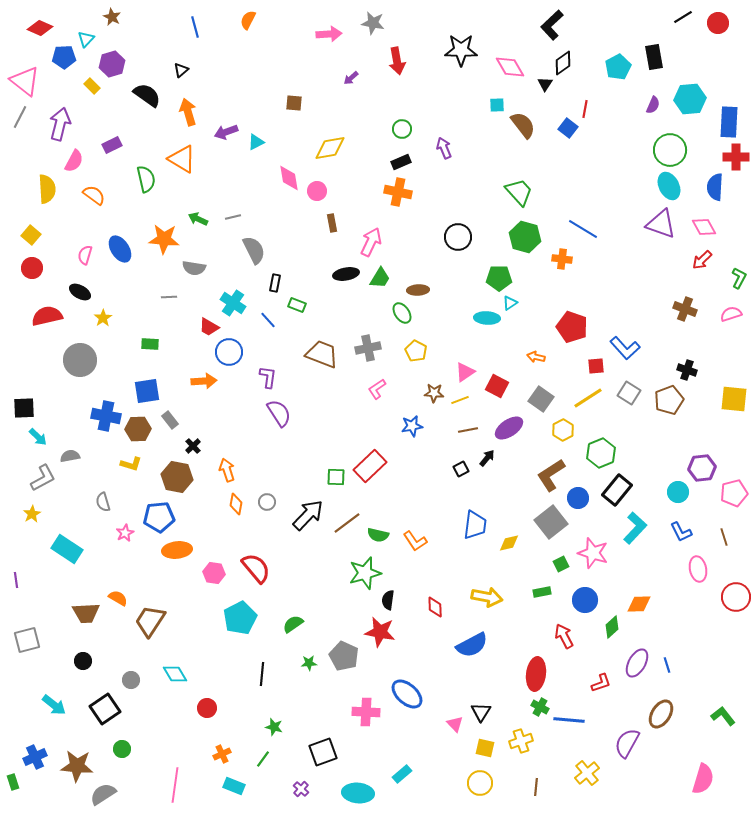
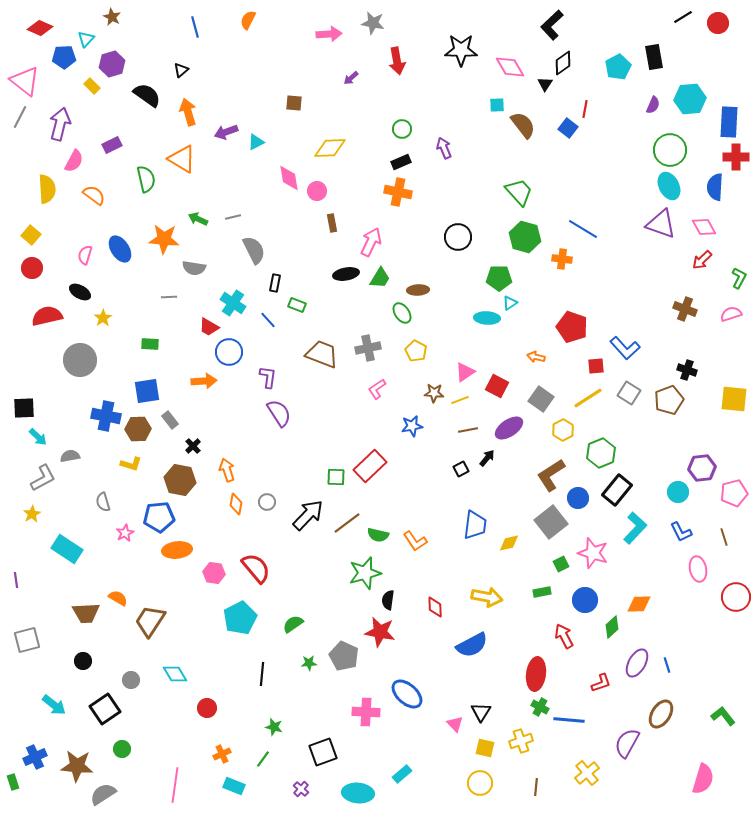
yellow diamond at (330, 148): rotated 8 degrees clockwise
brown hexagon at (177, 477): moved 3 px right, 3 px down
